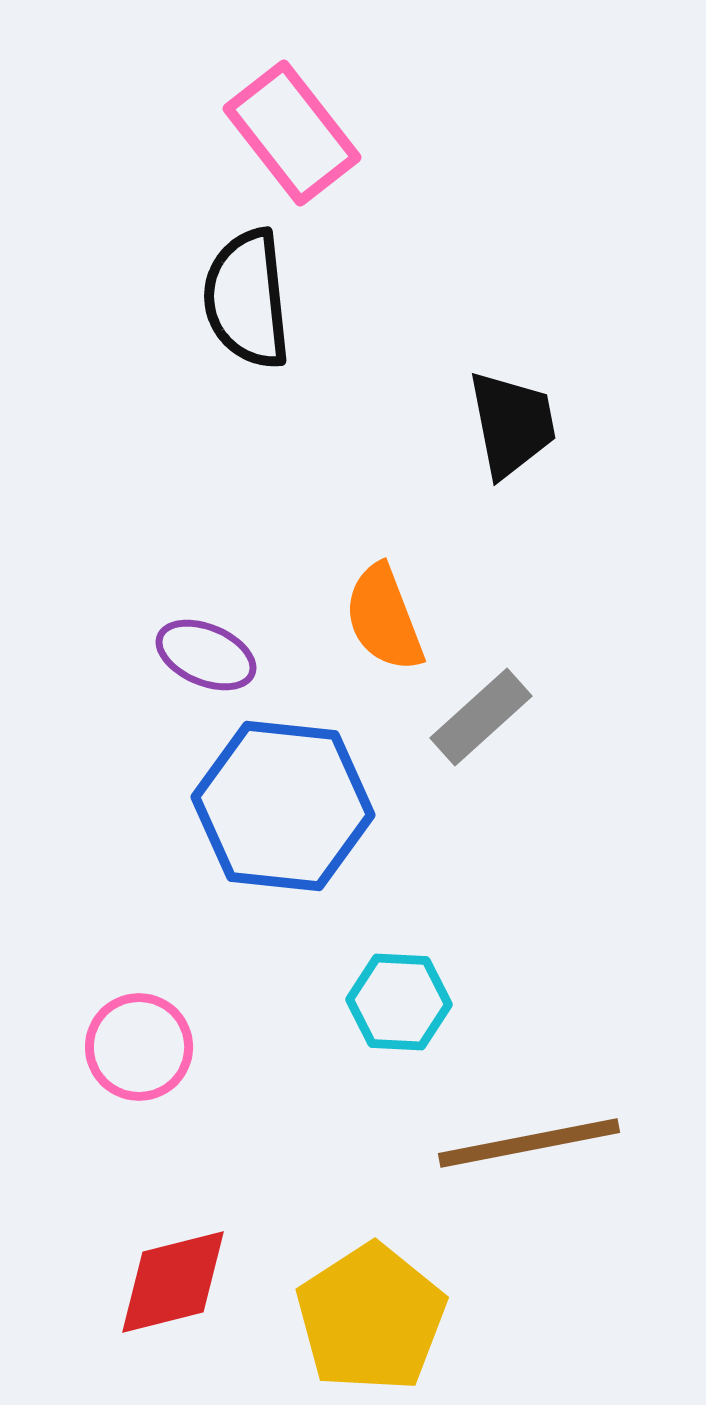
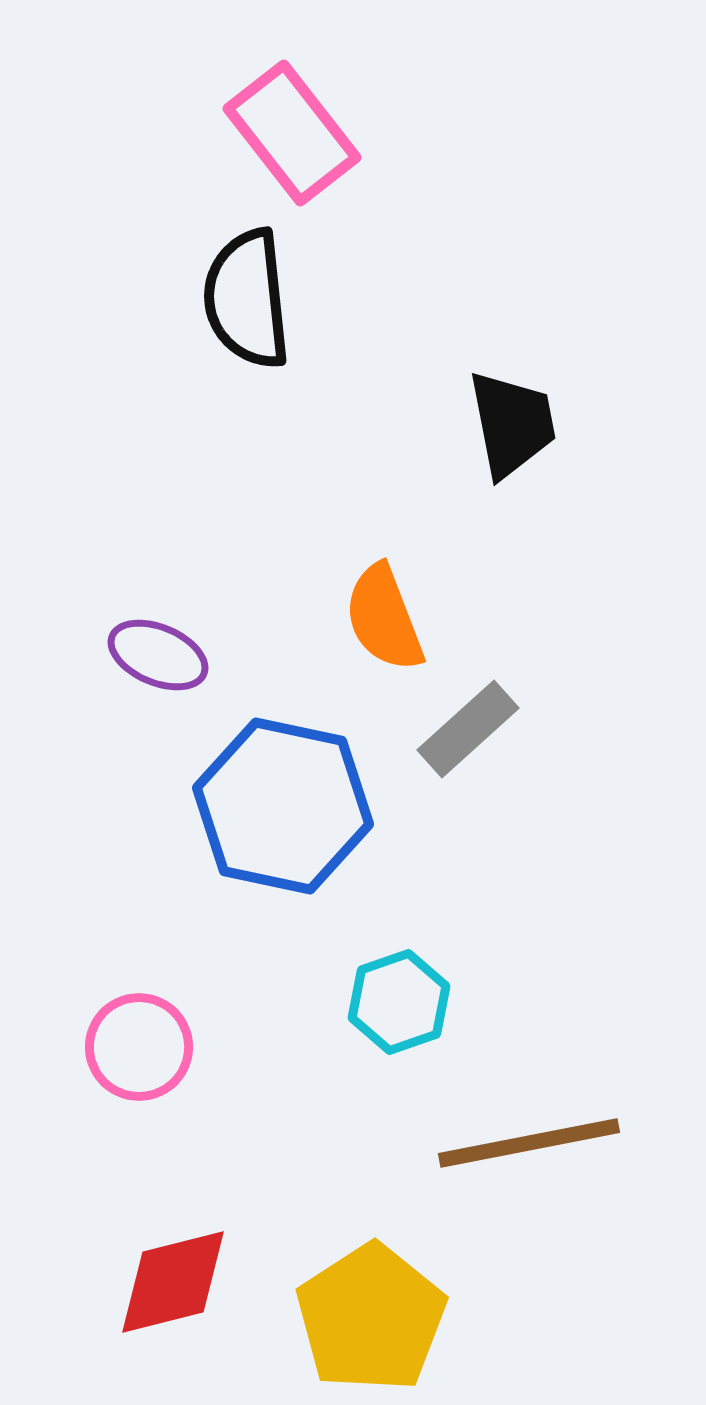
purple ellipse: moved 48 px left
gray rectangle: moved 13 px left, 12 px down
blue hexagon: rotated 6 degrees clockwise
cyan hexagon: rotated 22 degrees counterclockwise
